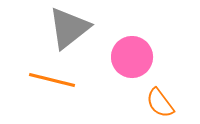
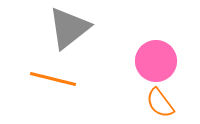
pink circle: moved 24 px right, 4 px down
orange line: moved 1 px right, 1 px up
